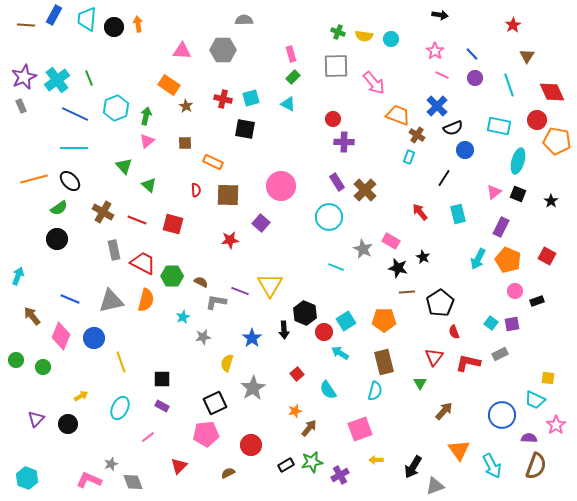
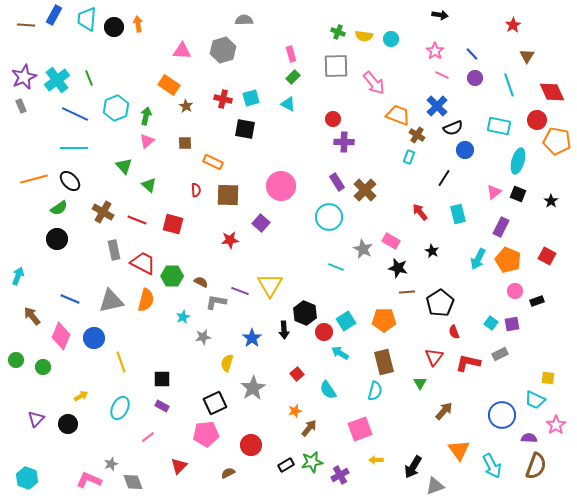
gray hexagon at (223, 50): rotated 15 degrees counterclockwise
black star at (423, 257): moved 9 px right, 6 px up
